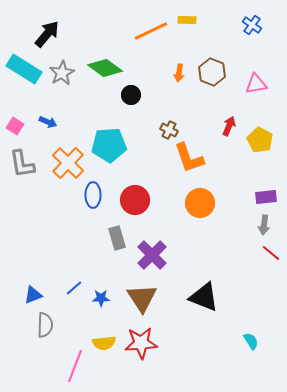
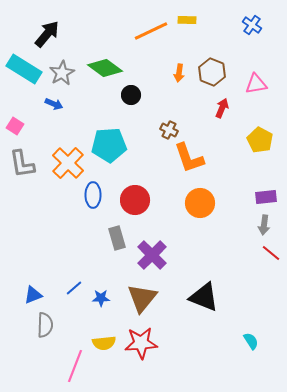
blue arrow: moved 6 px right, 18 px up
red arrow: moved 7 px left, 18 px up
brown triangle: rotated 12 degrees clockwise
